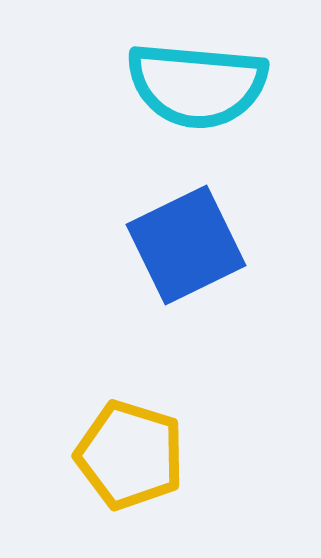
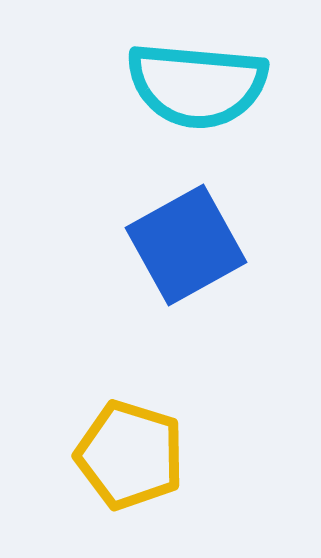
blue square: rotated 3 degrees counterclockwise
